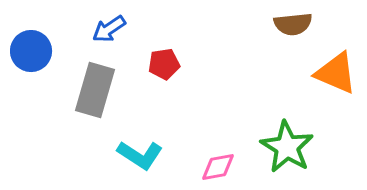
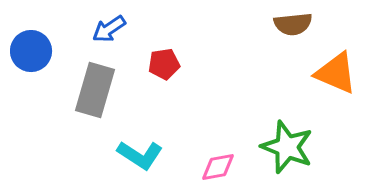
green star: rotated 10 degrees counterclockwise
